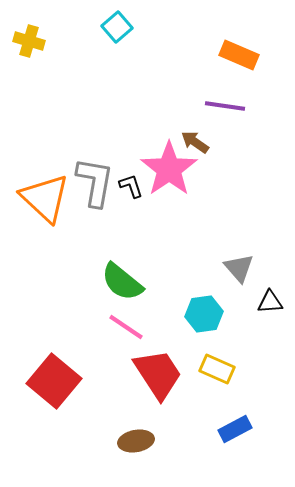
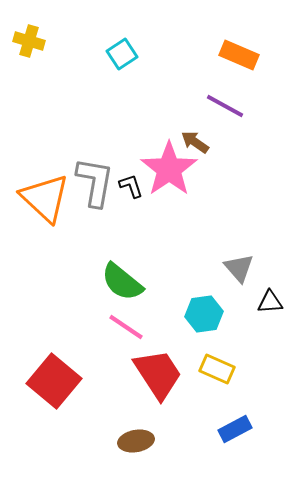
cyan square: moved 5 px right, 27 px down; rotated 8 degrees clockwise
purple line: rotated 21 degrees clockwise
